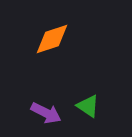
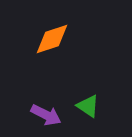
purple arrow: moved 2 px down
